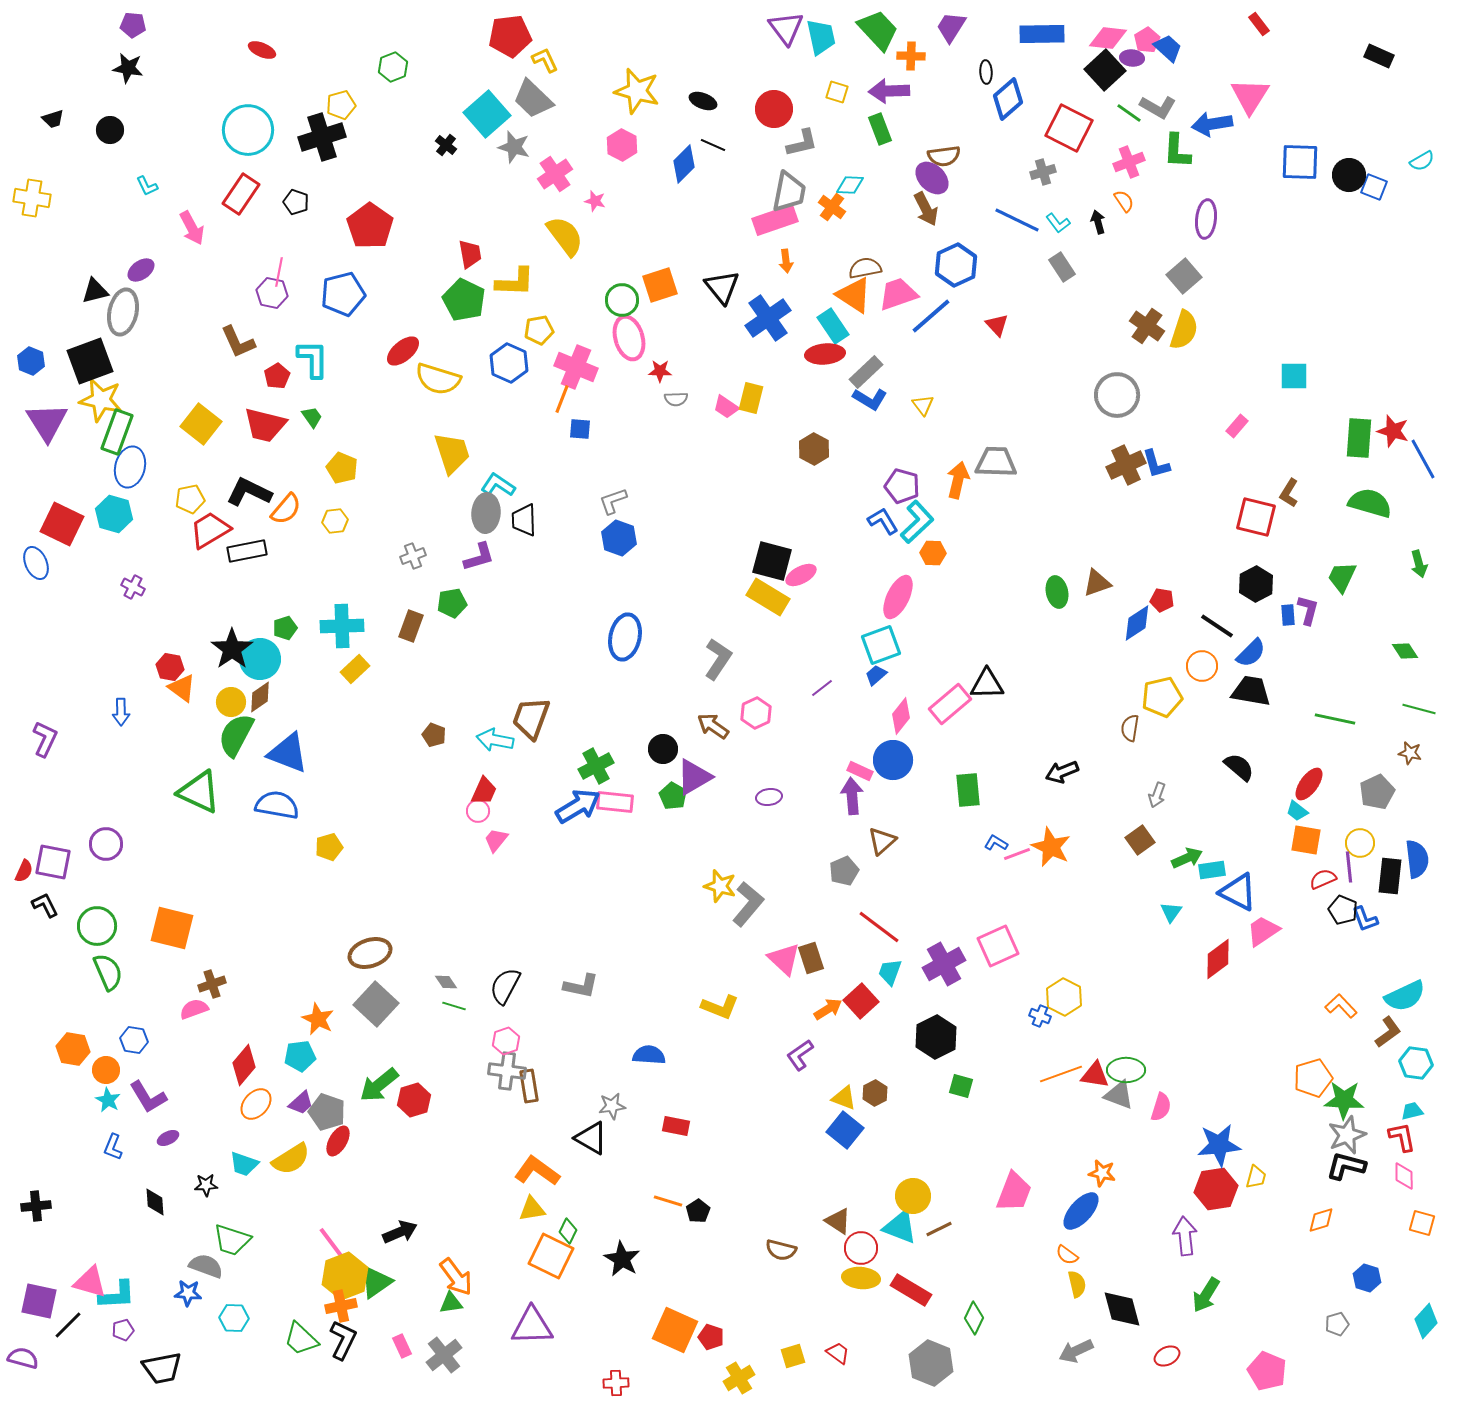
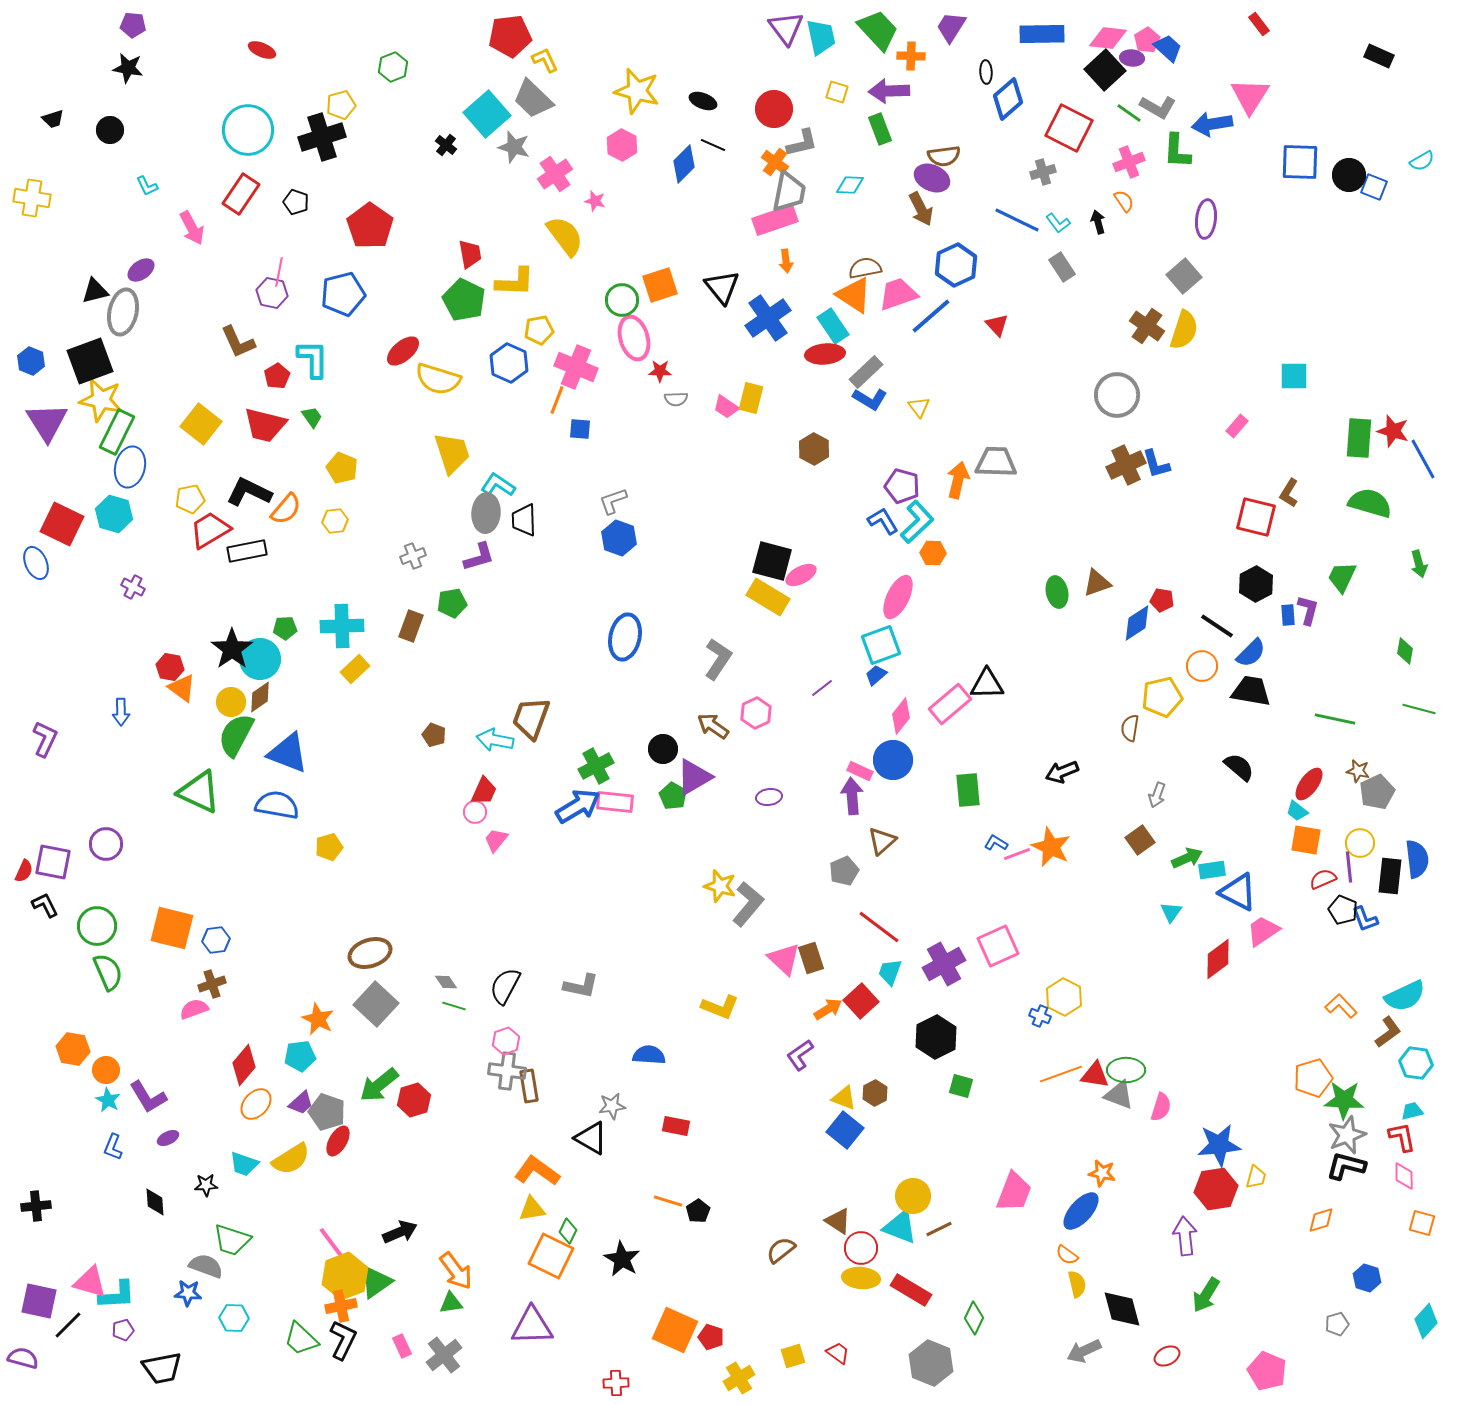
purple ellipse at (932, 178): rotated 20 degrees counterclockwise
orange cross at (832, 207): moved 57 px left, 45 px up
brown arrow at (926, 209): moved 5 px left
pink ellipse at (629, 338): moved 5 px right
orange line at (562, 399): moved 5 px left, 1 px down
yellow triangle at (923, 405): moved 4 px left, 2 px down
green rectangle at (117, 432): rotated 6 degrees clockwise
green pentagon at (285, 628): rotated 15 degrees clockwise
green diamond at (1405, 651): rotated 44 degrees clockwise
brown star at (1410, 753): moved 52 px left, 18 px down
pink circle at (478, 811): moved 3 px left, 1 px down
blue hexagon at (134, 1040): moved 82 px right, 100 px up; rotated 16 degrees counterclockwise
brown semicircle at (781, 1250): rotated 128 degrees clockwise
orange arrow at (456, 1277): moved 6 px up
gray arrow at (1076, 1351): moved 8 px right
